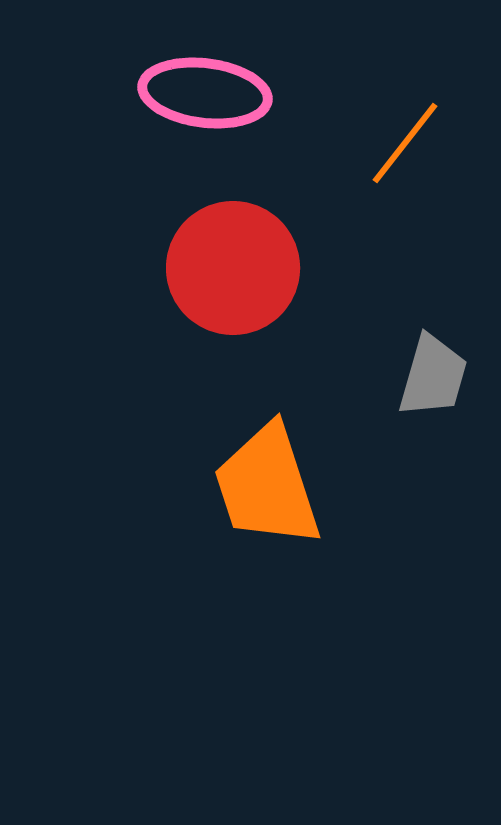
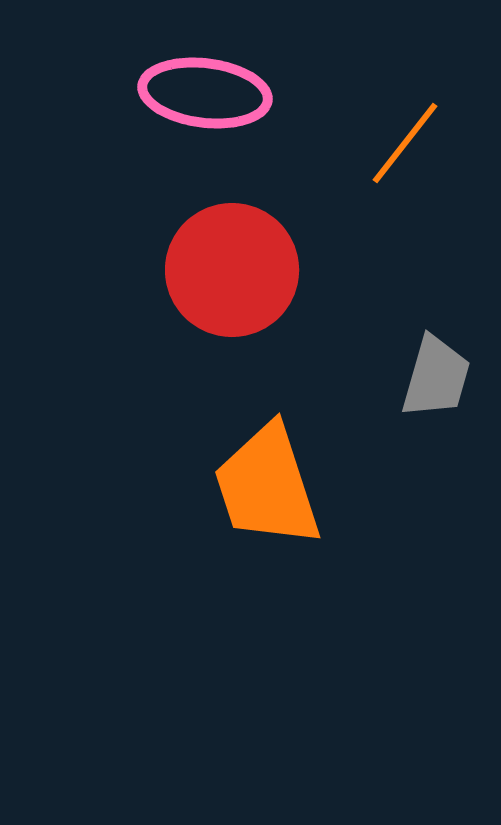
red circle: moved 1 px left, 2 px down
gray trapezoid: moved 3 px right, 1 px down
